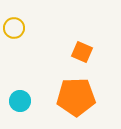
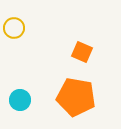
orange pentagon: rotated 12 degrees clockwise
cyan circle: moved 1 px up
